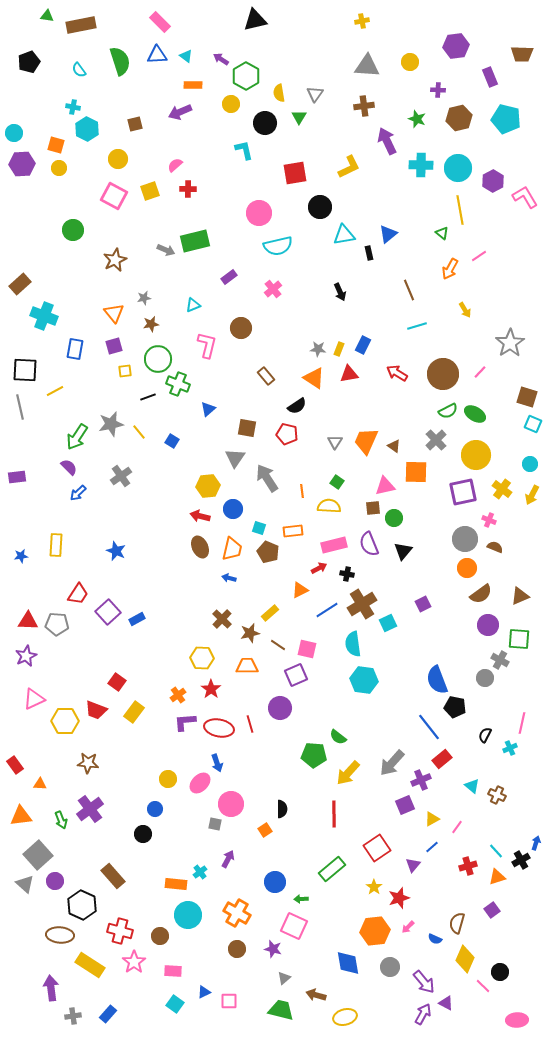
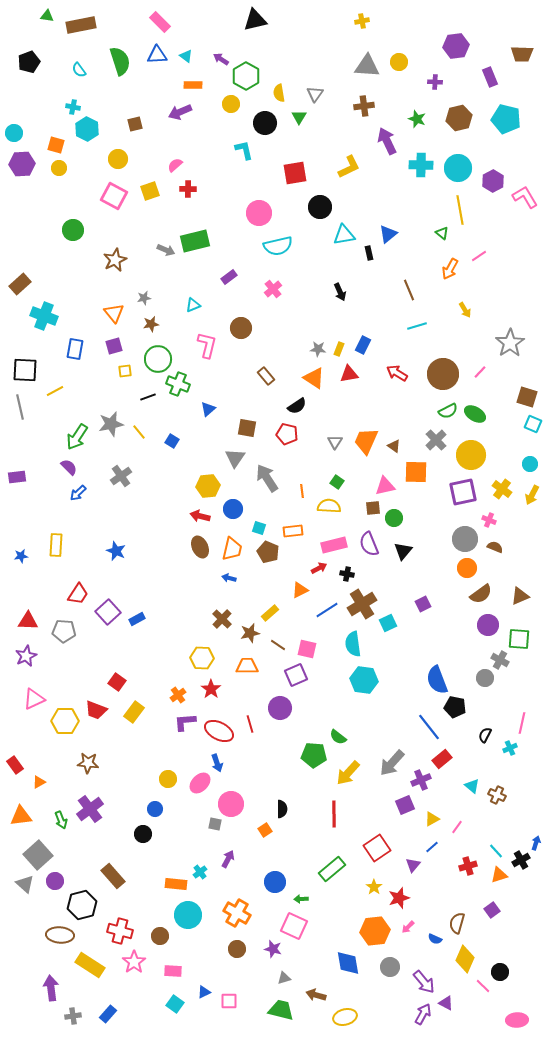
yellow circle at (410, 62): moved 11 px left
purple cross at (438, 90): moved 3 px left, 8 px up
yellow circle at (476, 455): moved 5 px left
gray pentagon at (57, 624): moved 7 px right, 7 px down
red ellipse at (219, 728): moved 3 px down; rotated 16 degrees clockwise
orange triangle at (40, 784): moved 1 px left, 2 px up; rotated 32 degrees counterclockwise
orange triangle at (497, 877): moved 2 px right, 2 px up
black hexagon at (82, 905): rotated 20 degrees clockwise
gray triangle at (284, 978): rotated 24 degrees clockwise
